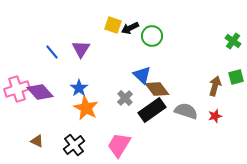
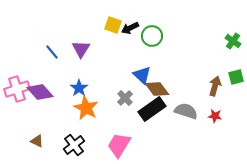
black rectangle: moved 1 px up
red star: rotated 24 degrees clockwise
